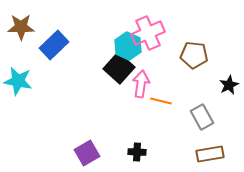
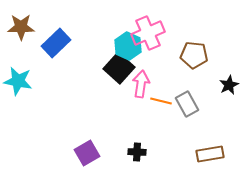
blue rectangle: moved 2 px right, 2 px up
gray rectangle: moved 15 px left, 13 px up
